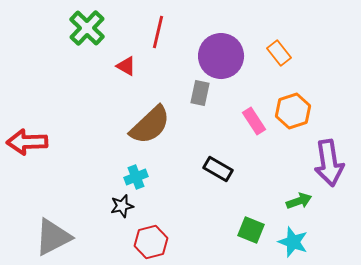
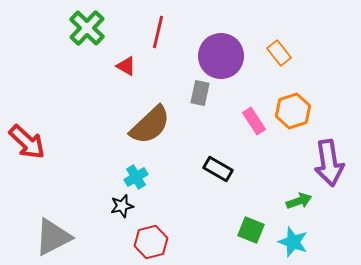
red arrow: rotated 135 degrees counterclockwise
cyan cross: rotated 10 degrees counterclockwise
